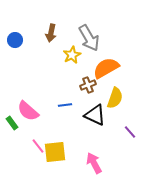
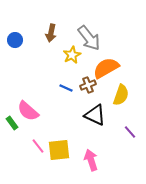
gray arrow: rotated 8 degrees counterclockwise
yellow semicircle: moved 6 px right, 3 px up
blue line: moved 1 px right, 17 px up; rotated 32 degrees clockwise
yellow square: moved 4 px right, 2 px up
pink arrow: moved 3 px left, 3 px up; rotated 10 degrees clockwise
